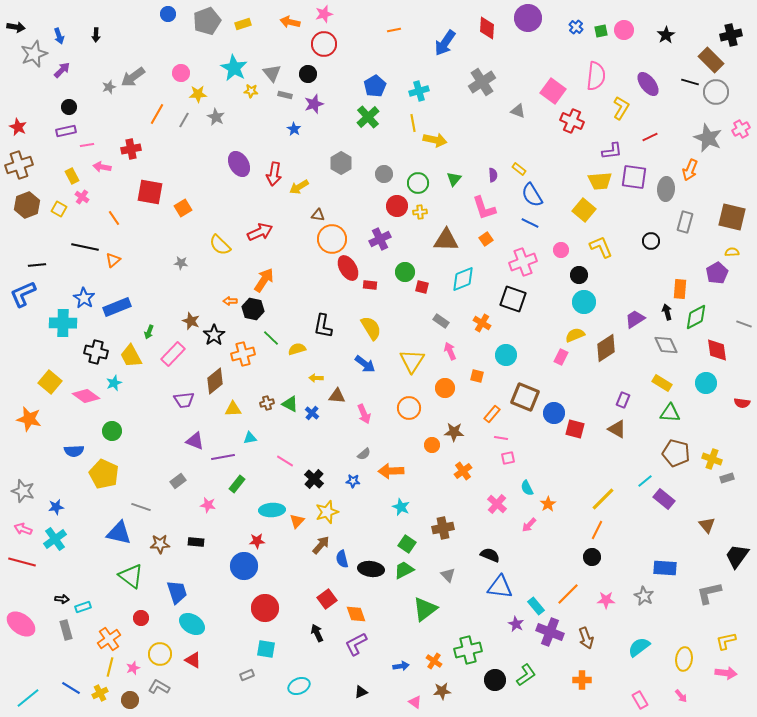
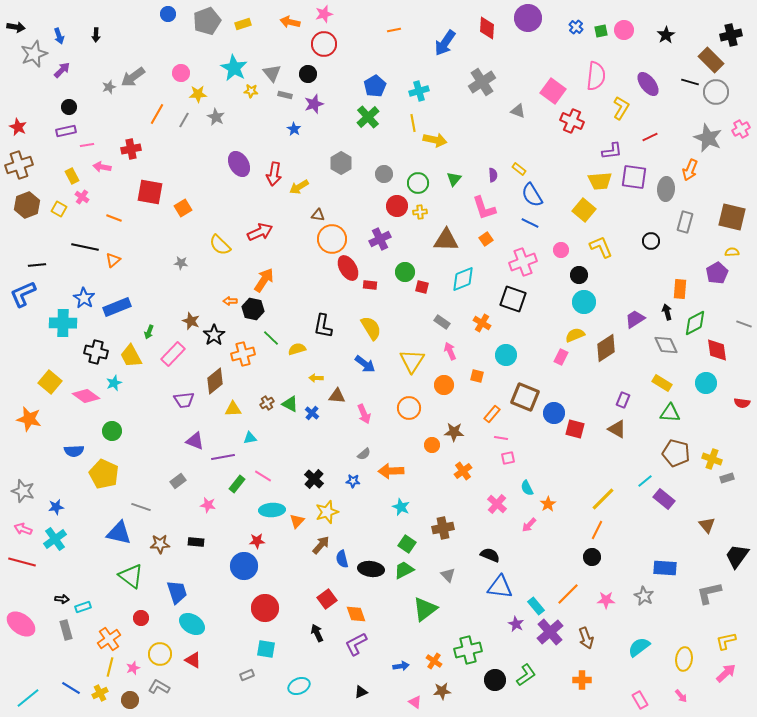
orange line at (114, 218): rotated 35 degrees counterclockwise
green diamond at (696, 317): moved 1 px left, 6 px down
gray rectangle at (441, 321): moved 1 px right, 1 px down
orange circle at (445, 388): moved 1 px left, 3 px up
brown cross at (267, 403): rotated 16 degrees counterclockwise
pink line at (285, 461): moved 22 px left, 15 px down
purple cross at (550, 632): rotated 28 degrees clockwise
pink arrow at (726, 673): rotated 50 degrees counterclockwise
